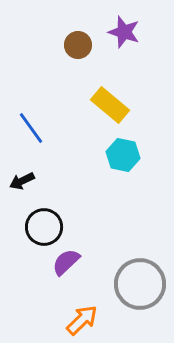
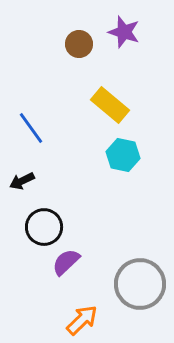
brown circle: moved 1 px right, 1 px up
